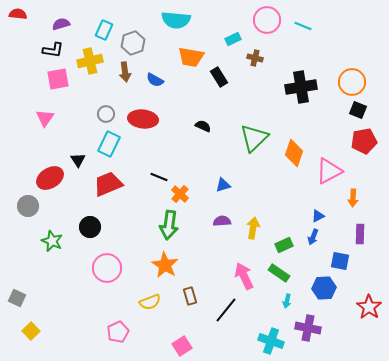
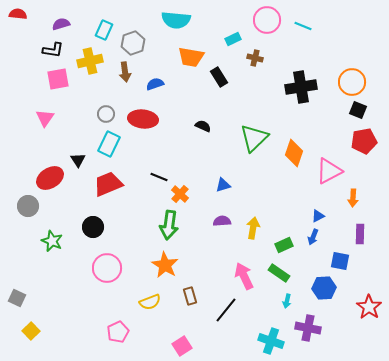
blue semicircle at (155, 80): moved 4 px down; rotated 132 degrees clockwise
black circle at (90, 227): moved 3 px right
